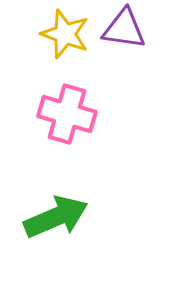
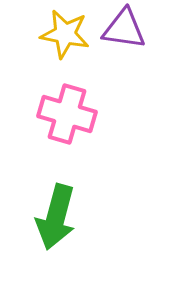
yellow star: rotated 9 degrees counterclockwise
green arrow: rotated 128 degrees clockwise
